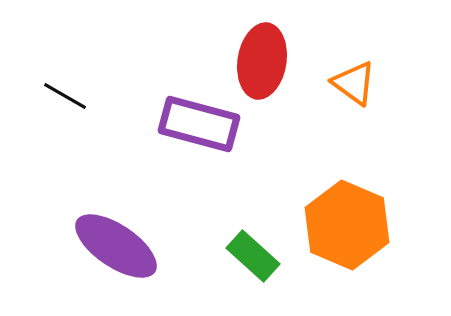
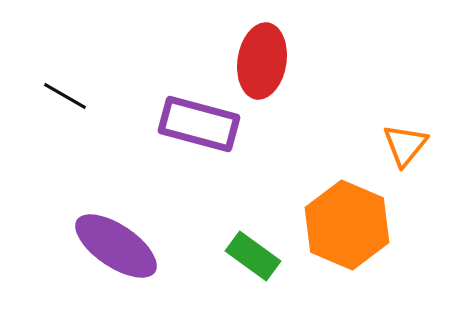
orange triangle: moved 51 px right, 62 px down; rotated 33 degrees clockwise
green rectangle: rotated 6 degrees counterclockwise
